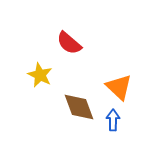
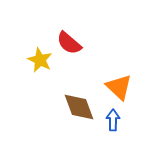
yellow star: moved 15 px up
